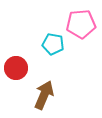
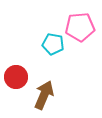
pink pentagon: moved 1 px left, 3 px down
red circle: moved 9 px down
